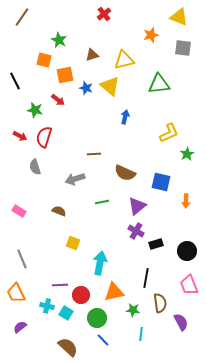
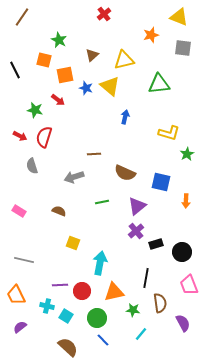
brown triangle at (92, 55): rotated 24 degrees counterclockwise
black line at (15, 81): moved 11 px up
yellow L-shape at (169, 133): rotated 40 degrees clockwise
gray semicircle at (35, 167): moved 3 px left, 1 px up
gray arrow at (75, 179): moved 1 px left, 2 px up
purple cross at (136, 231): rotated 21 degrees clockwise
black circle at (187, 251): moved 5 px left, 1 px down
gray line at (22, 259): moved 2 px right, 1 px down; rotated 54 degrees counterclockwise
orange trapezoid at (16, 293): moved 2 px down
red circle at (81, 295): moved 1 px right, 4 px up
cyan square at (66, 313): moved 3 px down
purple semicircle at (181, 322): moved 2 px right, 1 px down
cyan line at (141, 334): rotated 32 degrees clockwise
